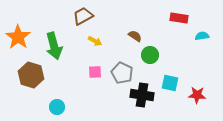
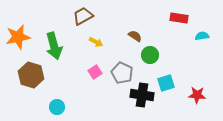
orange star: rotated 25 degrees clockwise
yellow arrow: moved 1 px right, 1 px down
pink square: rotated 32 degrees counterclockwise
cyan square: moved 4 px left; rotated 30 degrees counterclockwise
